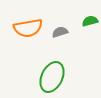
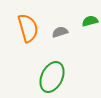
orange semicircle: rotated 96 degrees counterclockwise
